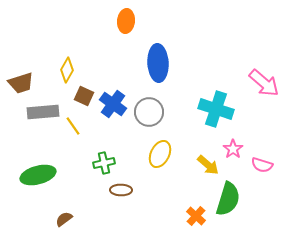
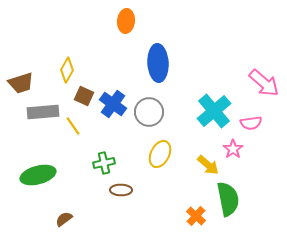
cyan cross: moved 2 px left, 2 px down; rotated 32 degrees clockwise
pink semicircle: moved 11 px left, 42 px up; rotated 25 degrees counterclockwise
green semicircle: rotated 28 degrees counterclockwise
